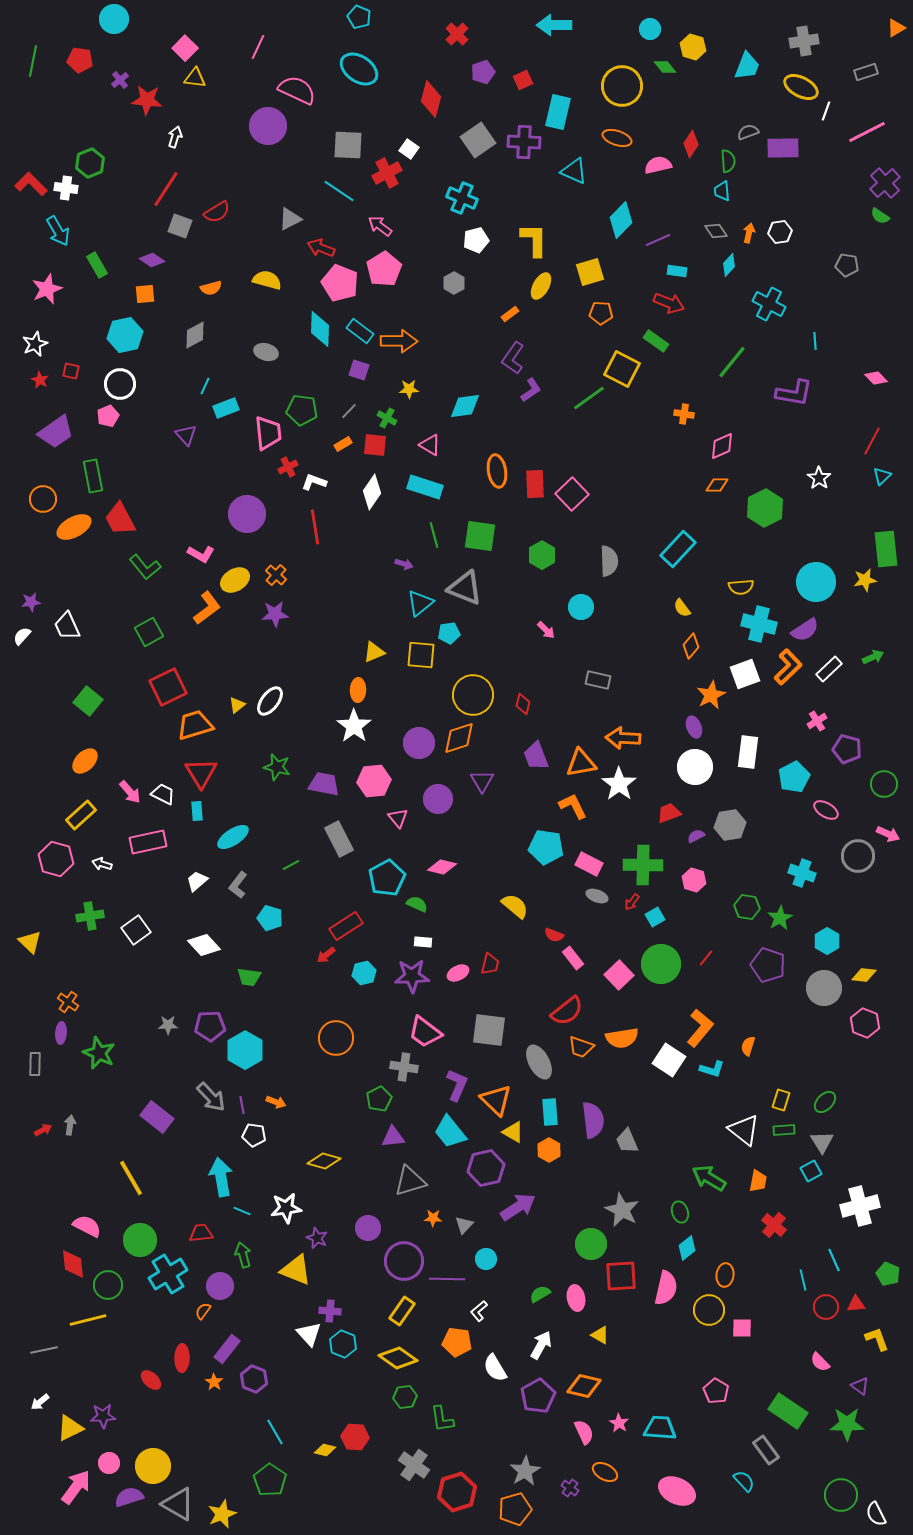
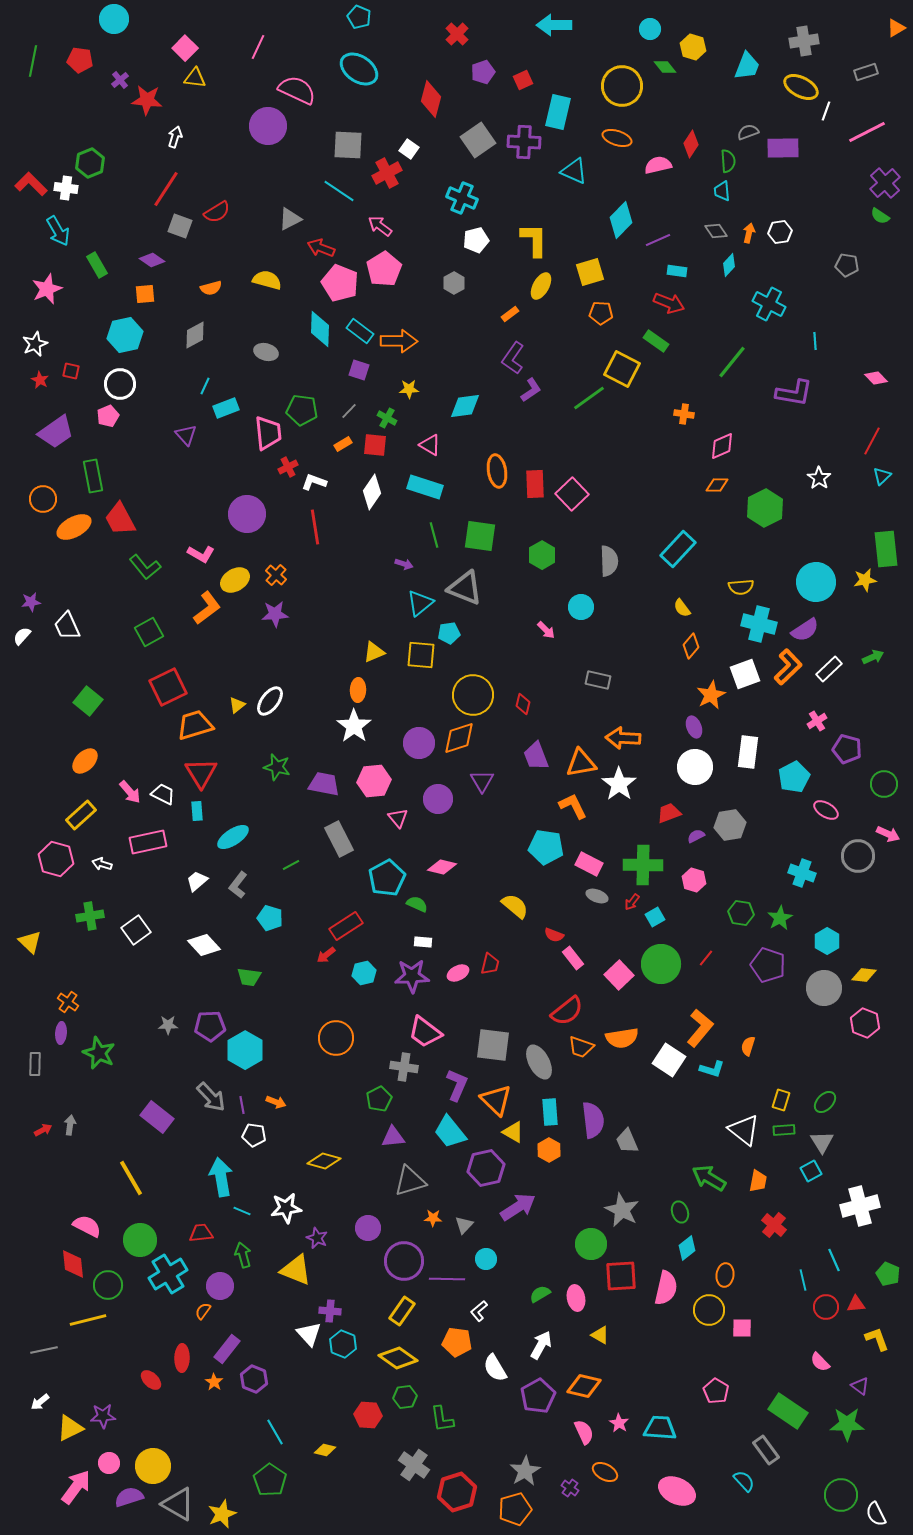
green hexagon at (747, 907): moved 6 px left, 6 px down
gray square at (489, 1030): moved 4 px right, 15 px down
red hexagon at (355, 1437): moved 13 px right, 22 px up
